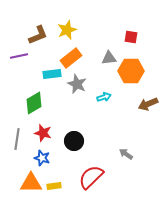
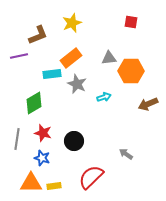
yellow star: moved 5 px right, 7 px up
red square: moved 15 px up
